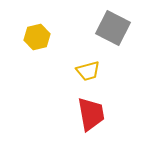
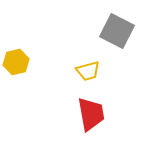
gray square: moved 4 px right, 3 px down
yellow hexagon: moved 21 px left, 25 px down
